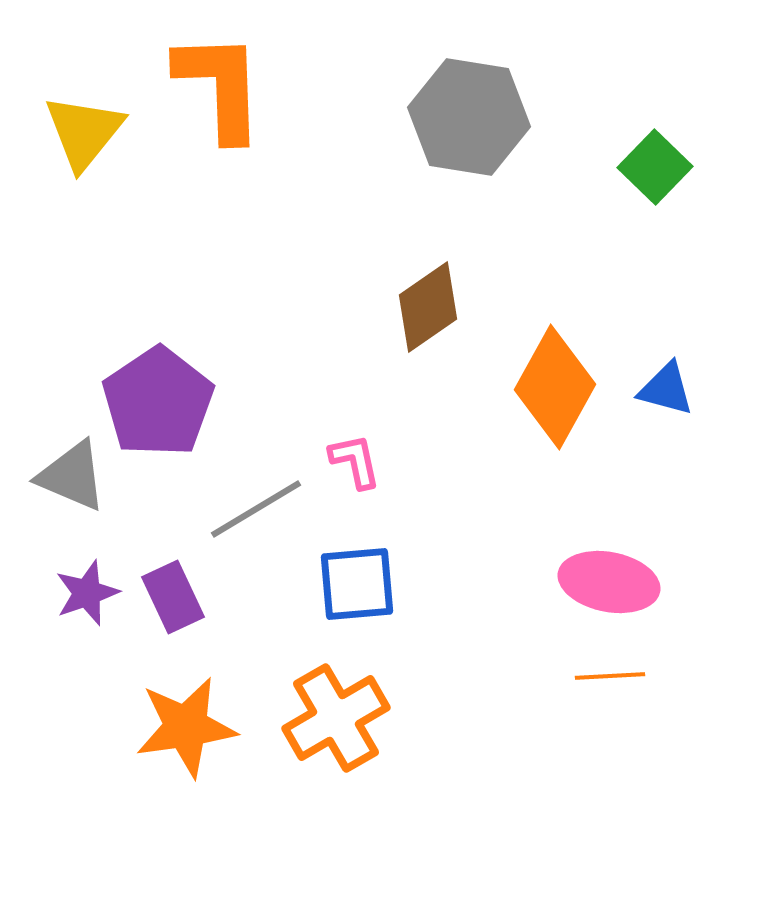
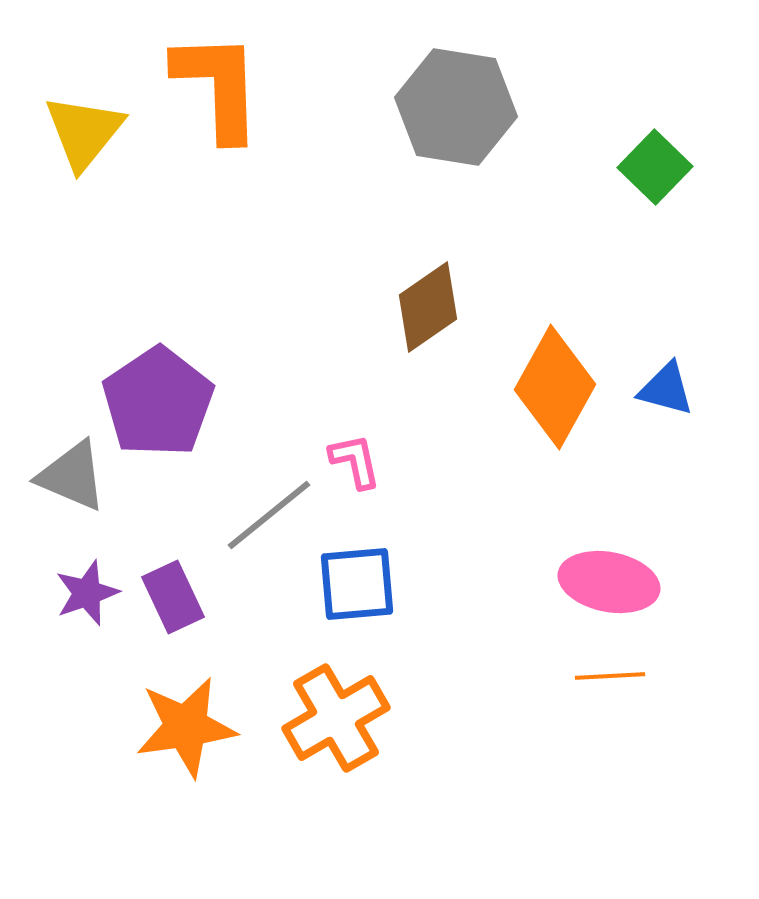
orange L-shape: moved 2 px left
gray hexagon: moved 13 px left, 10 px up
gray line: moved 13 px right, 6 px down; rotated 8 degrees counterclockwise
